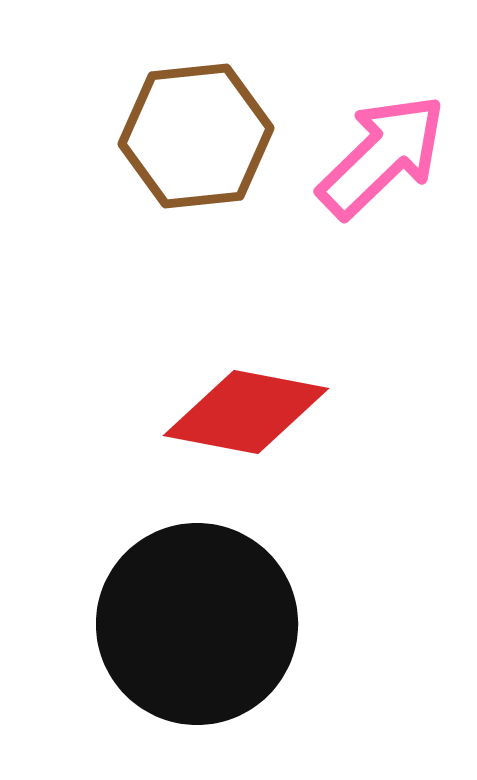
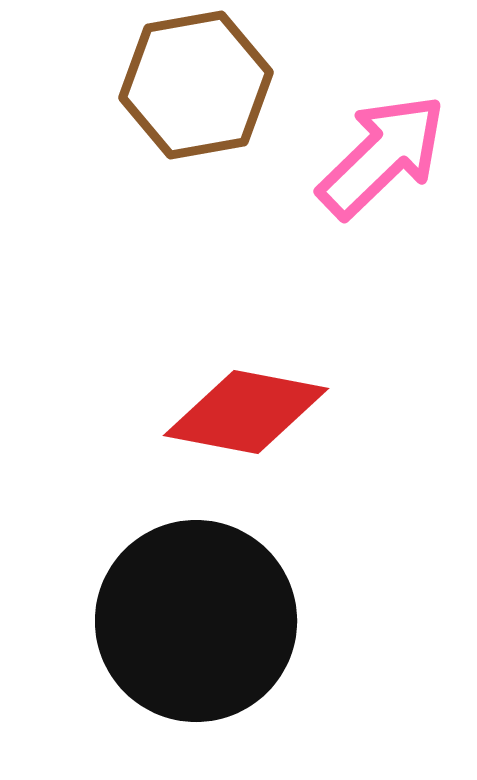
brown hexagon: moved 51 px up; rotated 4 degrees counterclockwise
black circle: moved 1 px left, 3 px up
